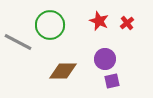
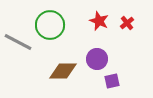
purple circle: moved 8 px left
